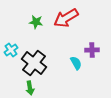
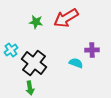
cyan semicircle: rotated 40 degrees counterclockwise
